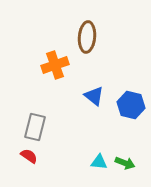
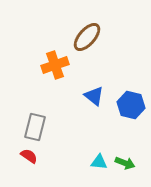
brown ellipse: rotated 36 degrees clockwise
